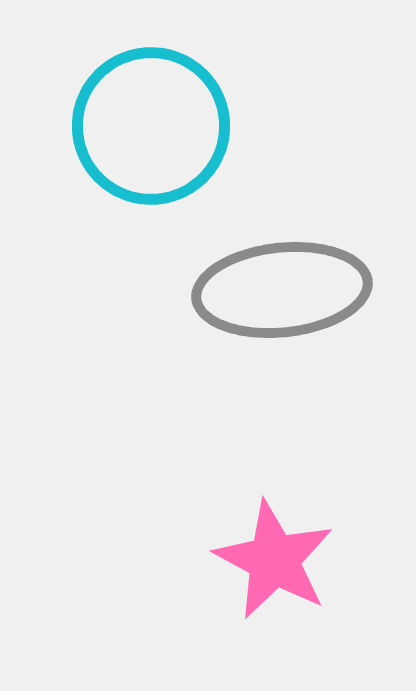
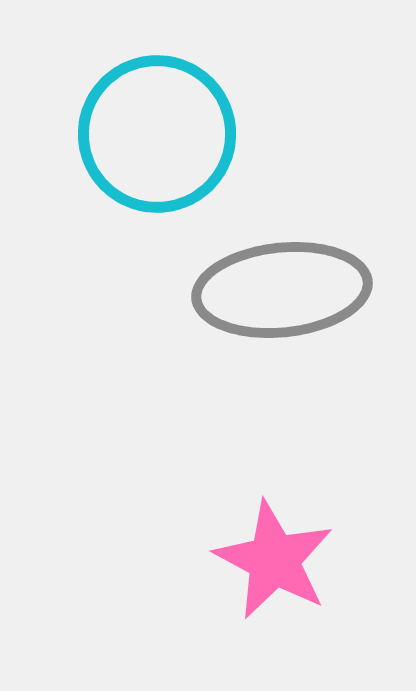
cyan circle: moved 6 px right, 8 px down
